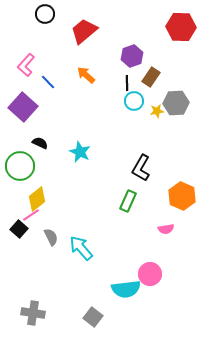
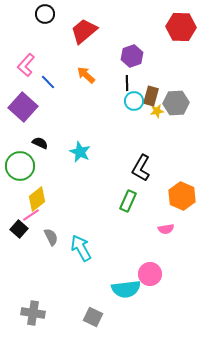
brown rectangle: moved 19 px down; rotated 18 degrees counterclockwise
cyan arrow: rotated 12 degrees clockwise
gray square: rotated 12 degrees counterclockwise
